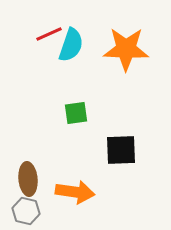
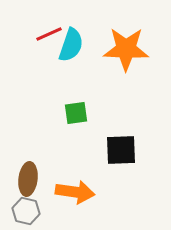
brown ellipse: rotated 12 degrees clockwise
